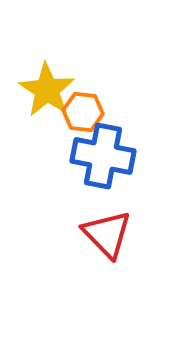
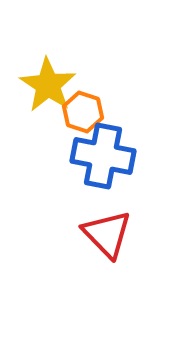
yellow star: moved 1 px right, 5 px up
orange hexagon: rotated 12 degrees clockwise
